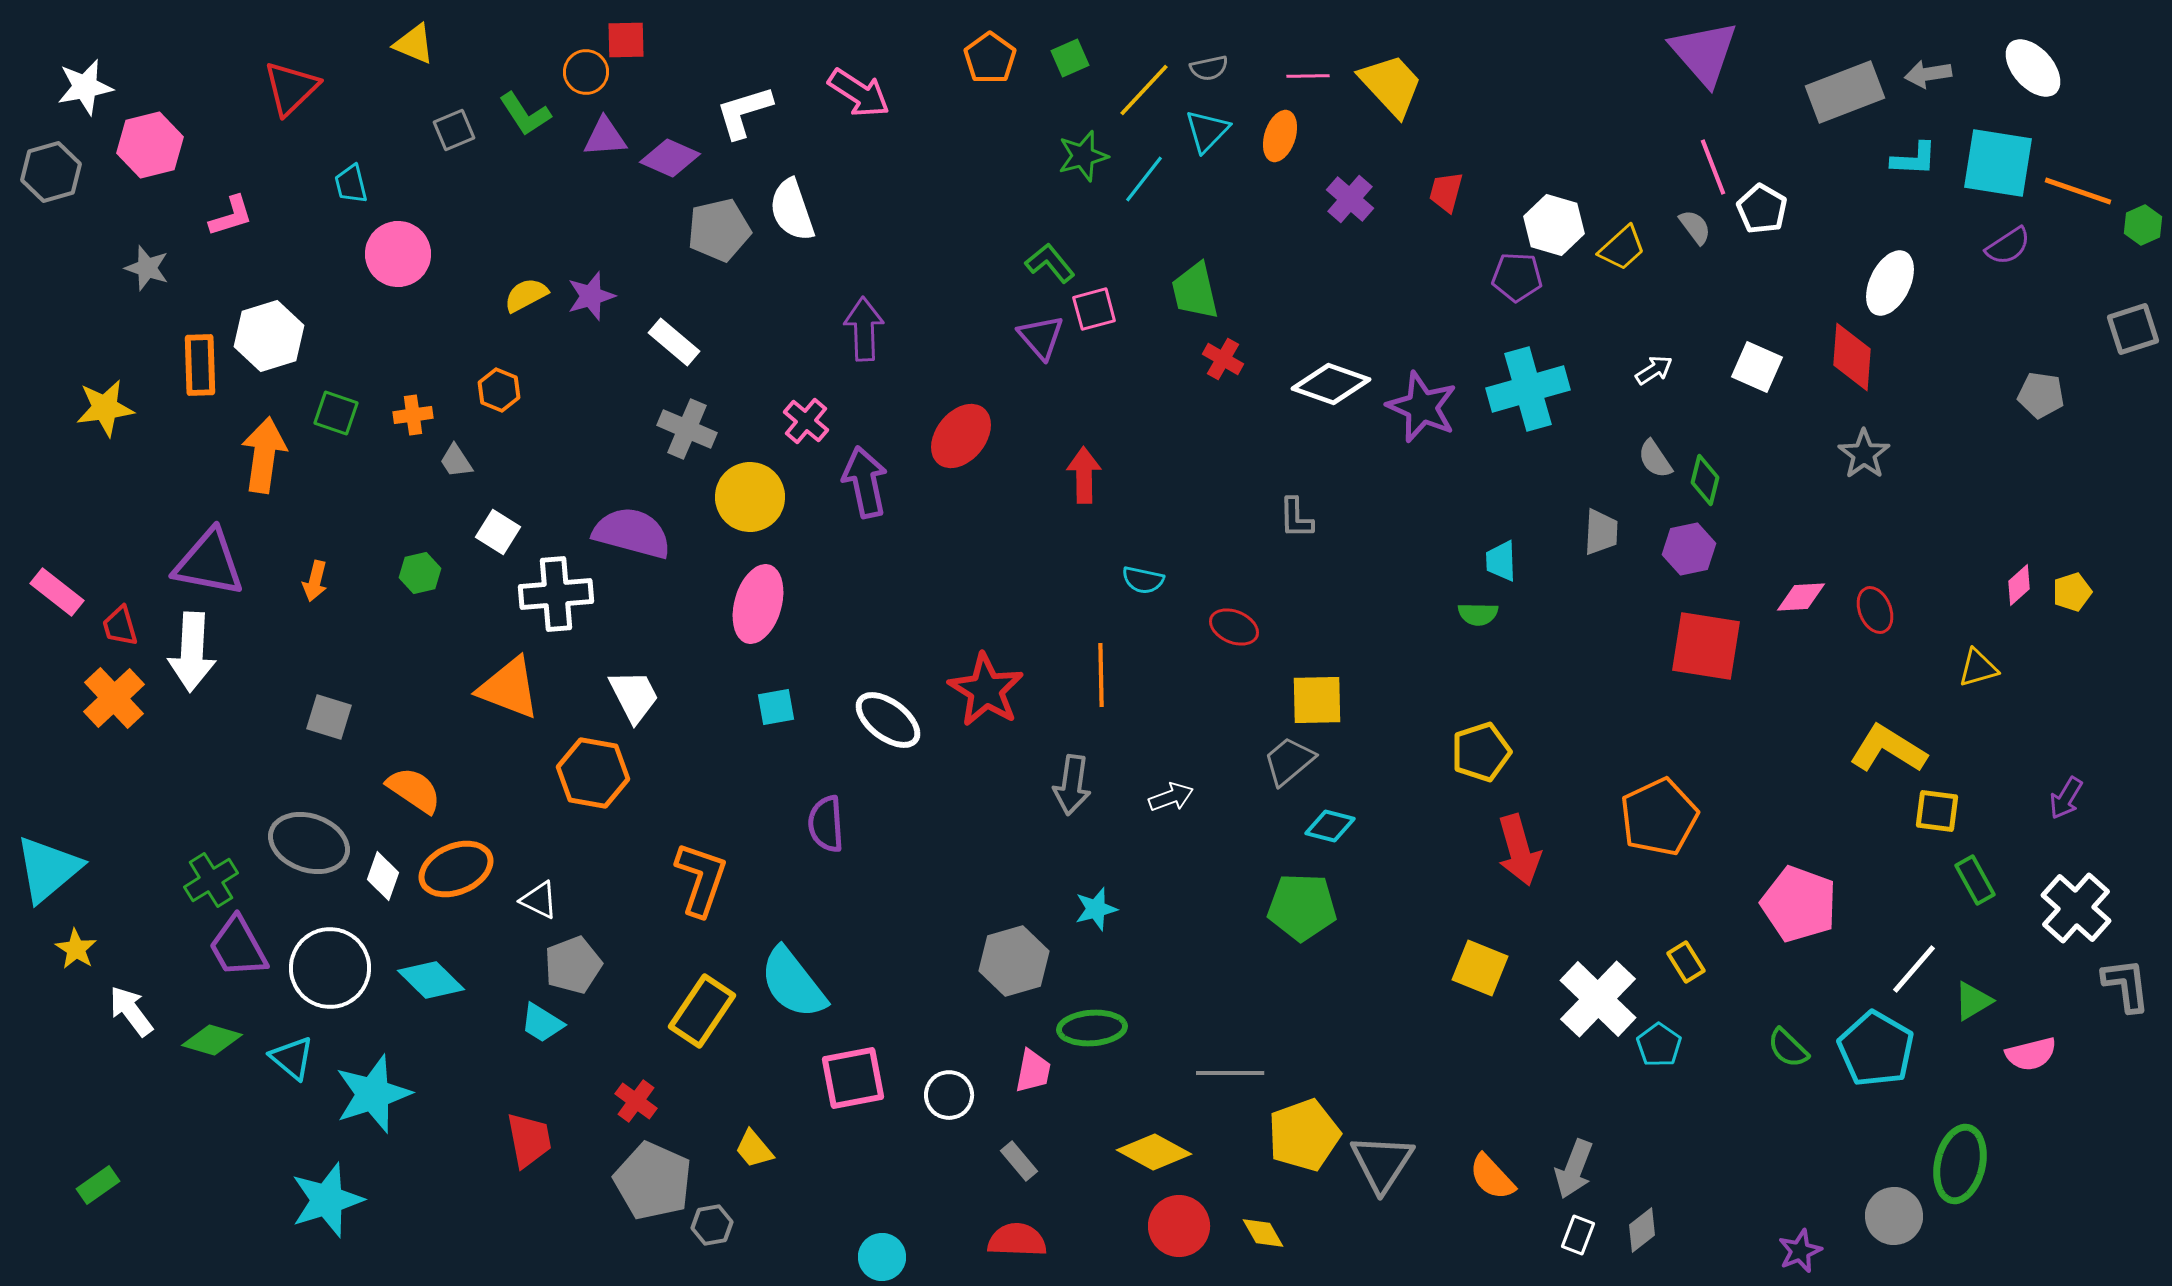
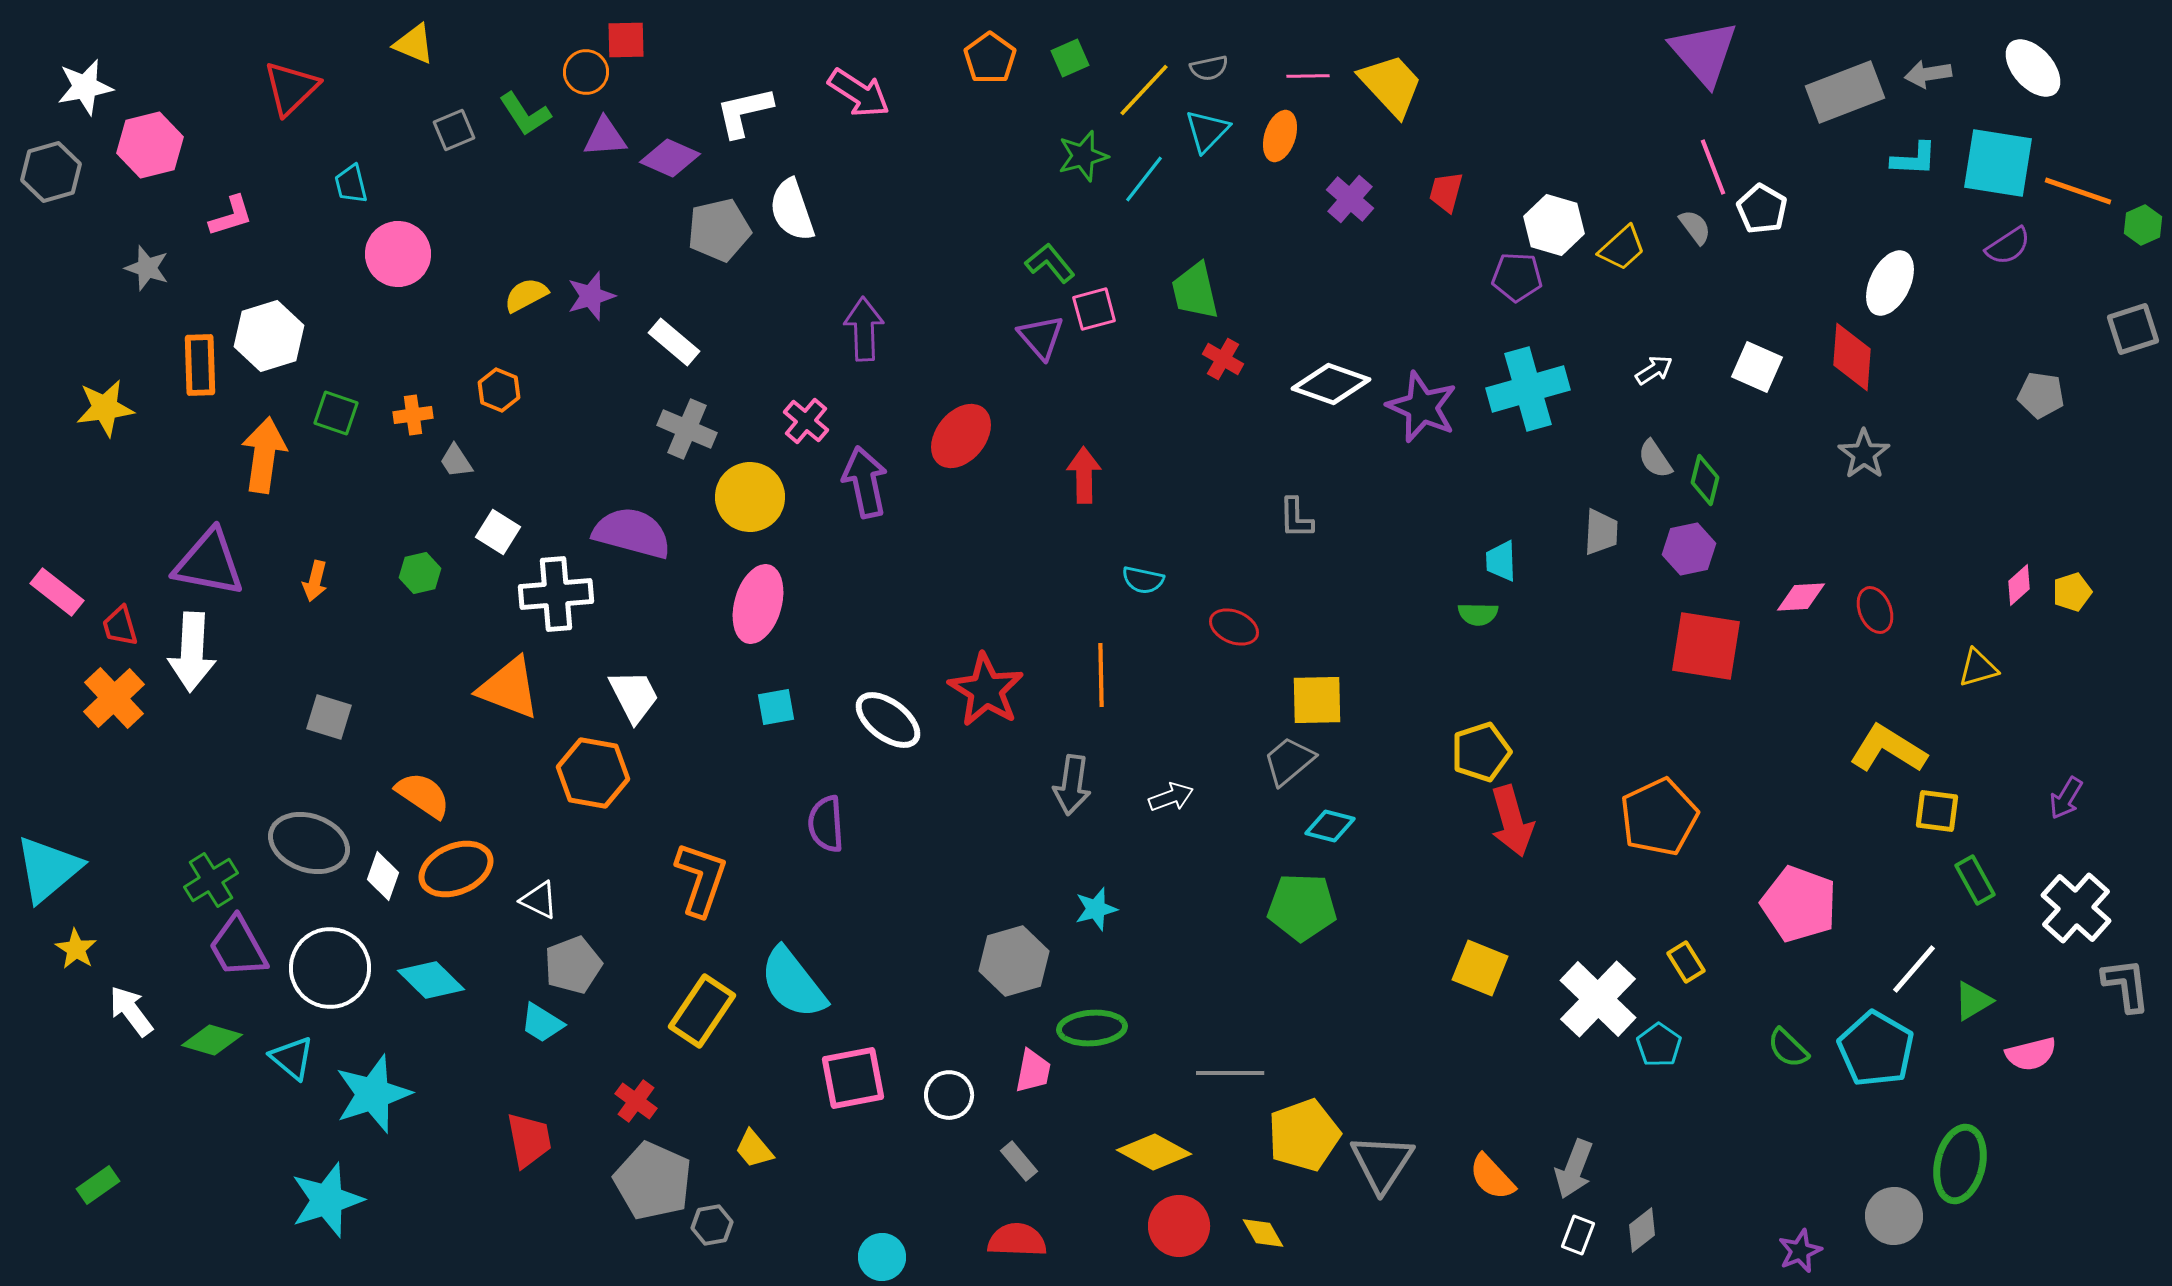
white L-shape at (744, 112): rotated 4 degrees clockwise
orange semicircle at (414, 790): moved 9 px right, 5 px down
red arrow at (1519, 850): moved 7 px left, 29 px up
